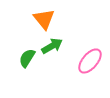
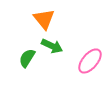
green arrow: rotated 55 degrees clockwise
